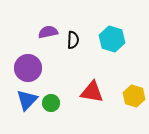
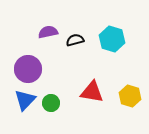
black semicircle: moved 2 px right; rotated 108 degrees counterclockwise
purple circle: moved 1 px down
yellow hexagon: moved 4 px left
blue triangle: moved 2 px left
